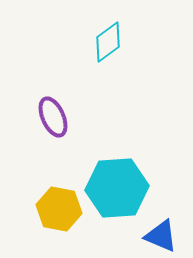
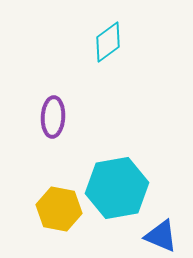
purple ellipse: rotated 27 degrees clockwise
cyan hexagon: rotated 6 degrees counterclockwise
